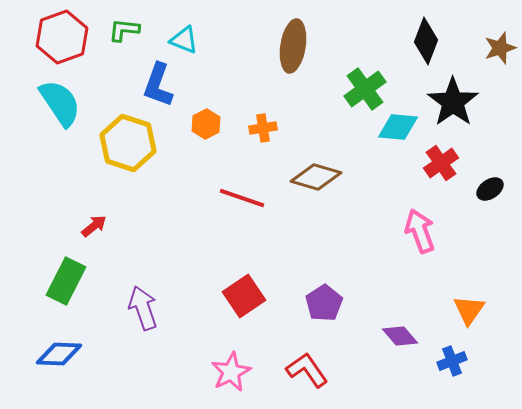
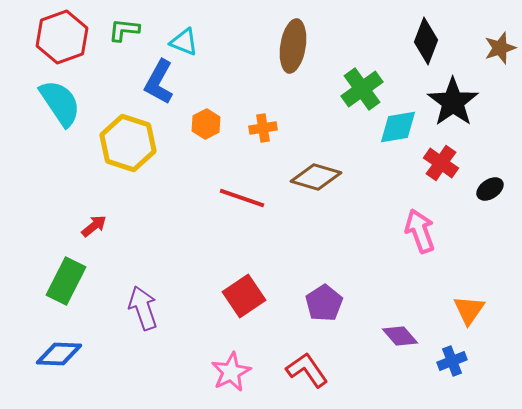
cyan triangle: moved 2 px down
blue L-shape: moved 1 px right, 3 px up; rotated 9 degrees clockwise
green cross: moved 3 px left
cyan diamond: rotated 15 degrees counterclockwise
red cross: rotated 20 degrees counterclockwise
